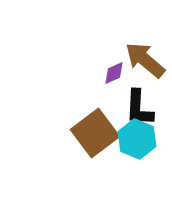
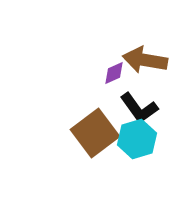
brown arrow: rotated 30 degrees counterclockwise
black L-shape: rotated 39 degrees counterclockwise
cyan hexagon: rotated 21 degrees clockwise
